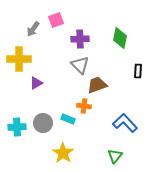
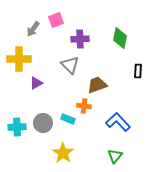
gray triangle: moved 10 px left
blue L-shape: moved 7 px left, 1 px up
